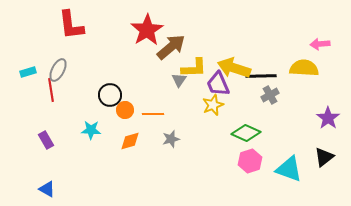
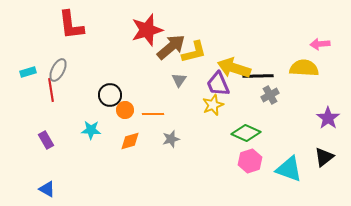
red star: rotated 16 degrees clockwise
yellow L-shape: moved 16 px up; rotated 12 degrees counterclockwise
black line: moved 3 px left
